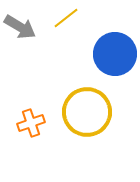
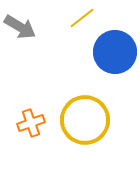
yellow line: moved 16 px right
blue circle: moved 2 px up
yellow circle: moved 2 px left, 8 px down
